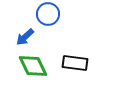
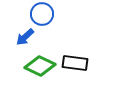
blue circle: moved 6 px left
green diamond: moved 7 px right; rotated 40 degrees counterclockwise
